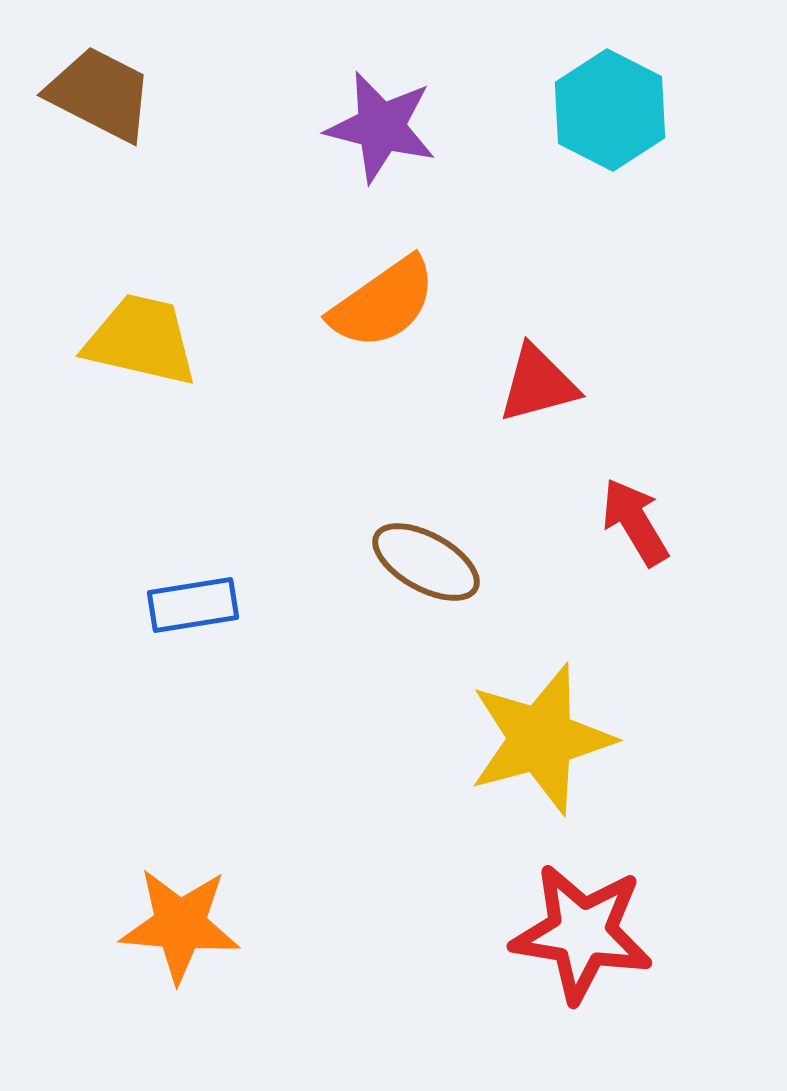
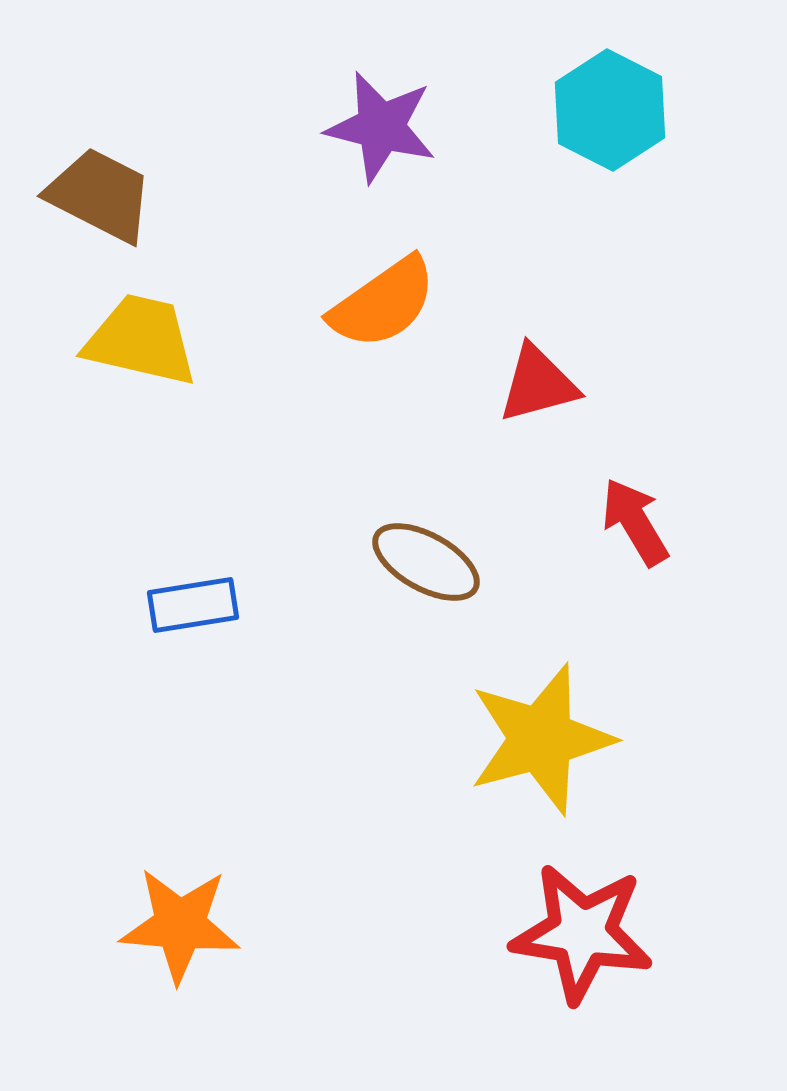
brown trapezoid: moved 101 px down
